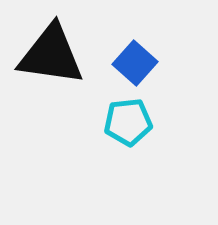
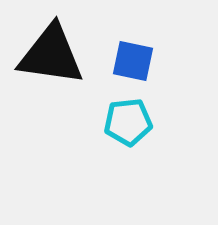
blue square: moved 2 px left, 2 px up; rotated 30 degrees counterclockwise
